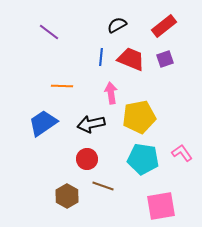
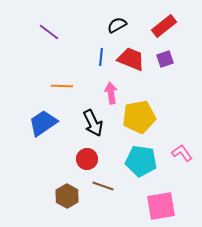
black arrow: moved 2 px right, 1 px up; rotated 104 degrees counterclockwise
cyan pentagon: moved 2 px left, 2 px down
